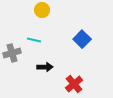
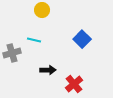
black arrow: moved 3 px right, 3 px down
